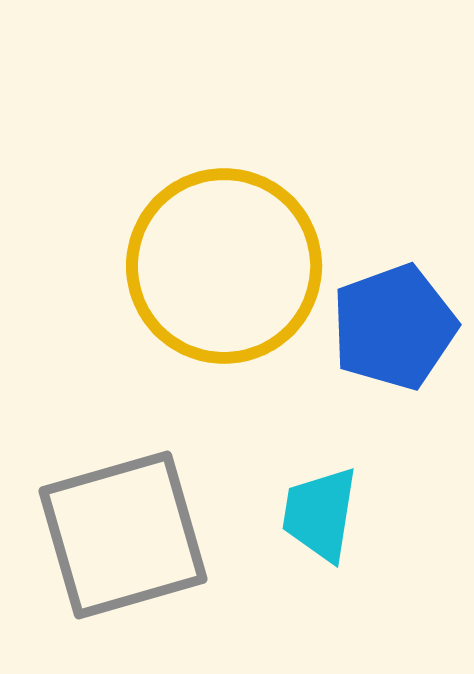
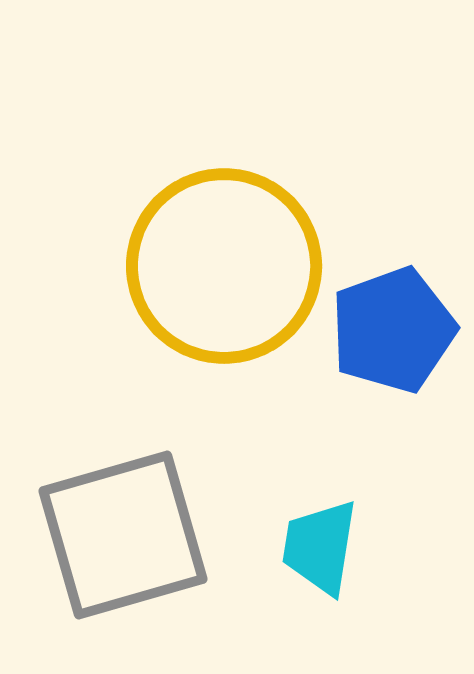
blue pentagon: moved 1 px left, 3 px down
cyan trapezoid: moved 33 px down
